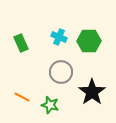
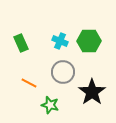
cyan cross: moved 1 px right, 4 px down
gray circle: moved 2 px right
orange line: moved 7 px right, 14 px up
